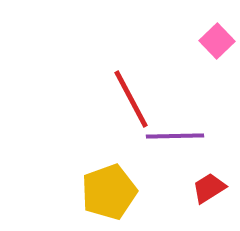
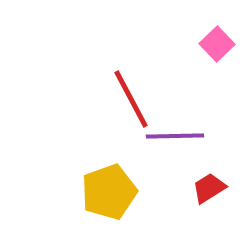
pink square: moved 3 px down
